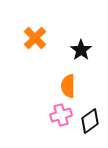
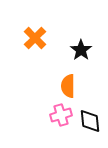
black diamond: rotated 60 degrees counterclockwise
